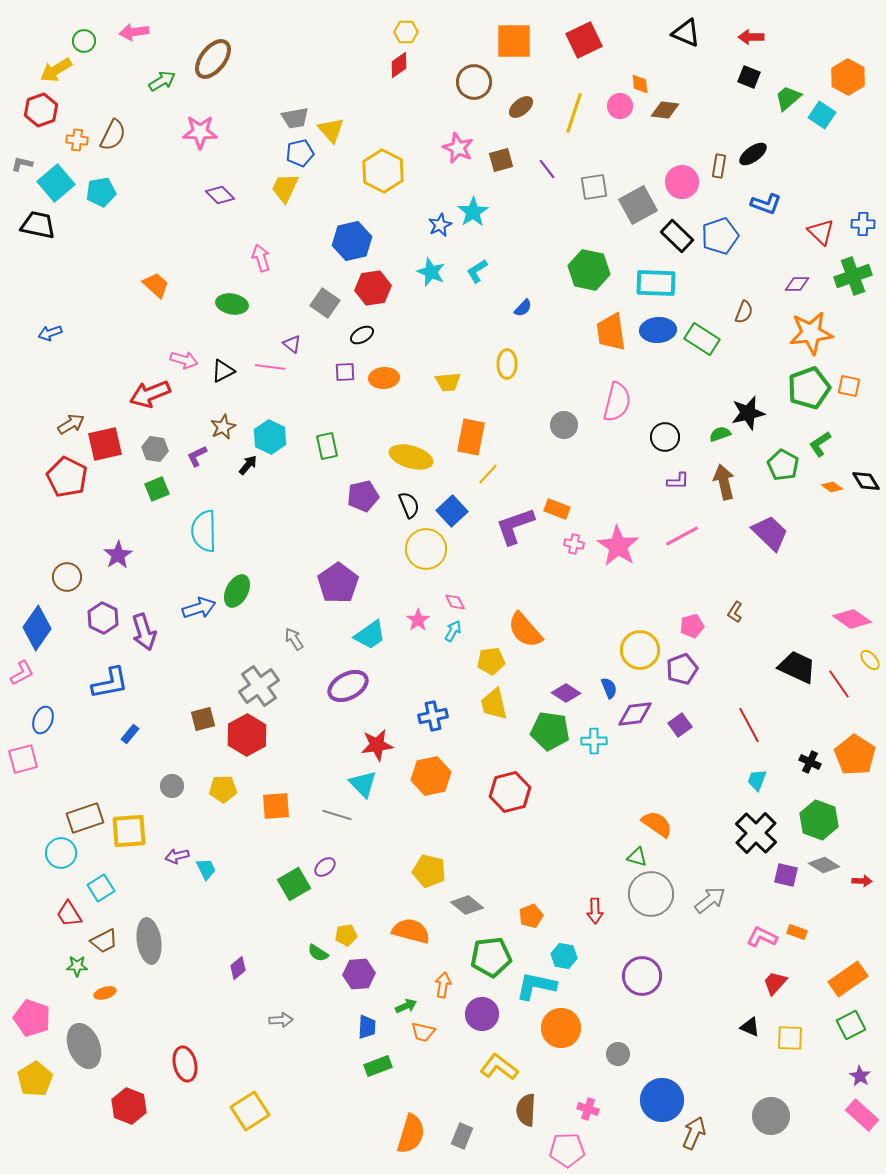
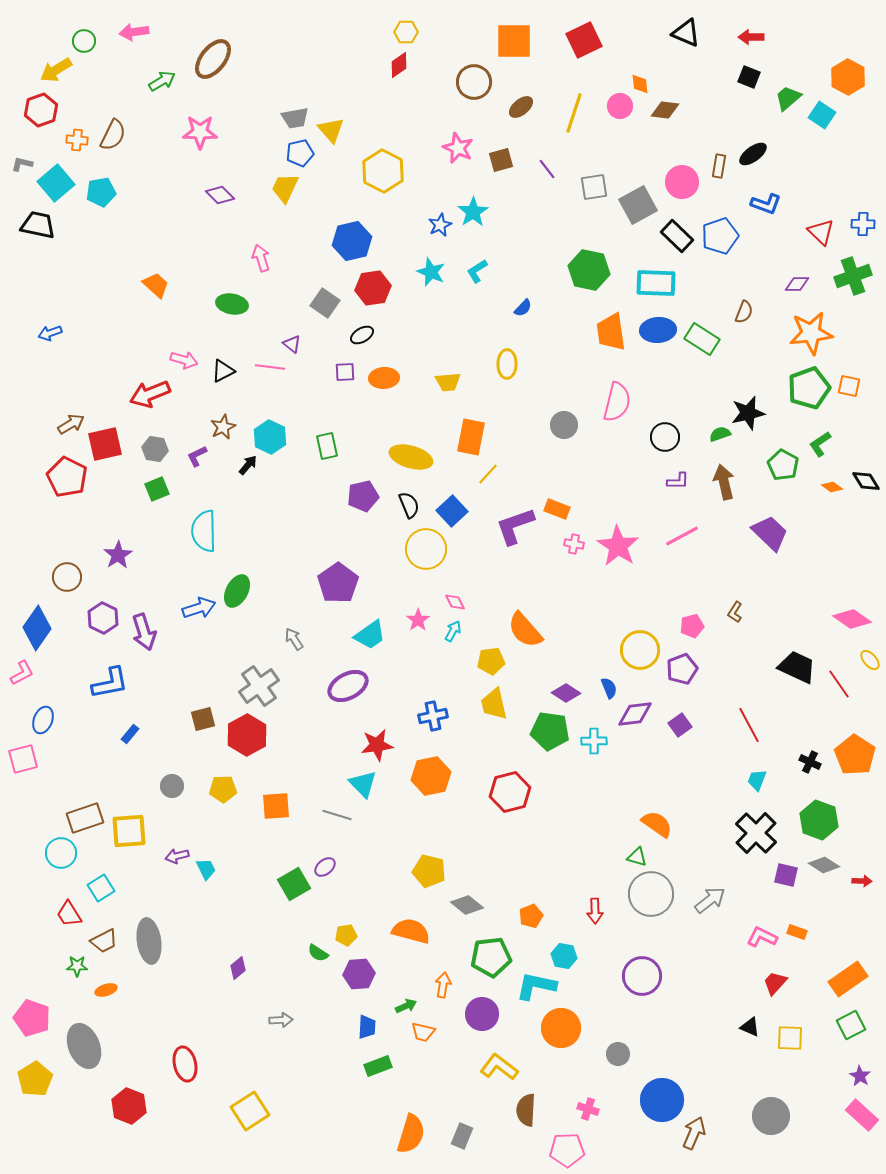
orange ellipse at (105, 993): moved 1 px right, 3 px up
